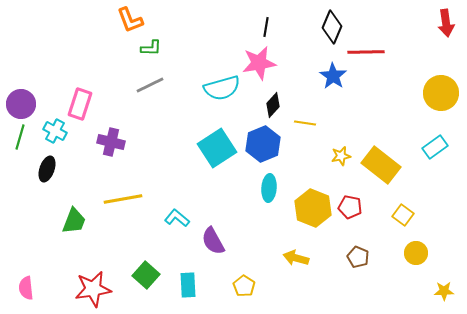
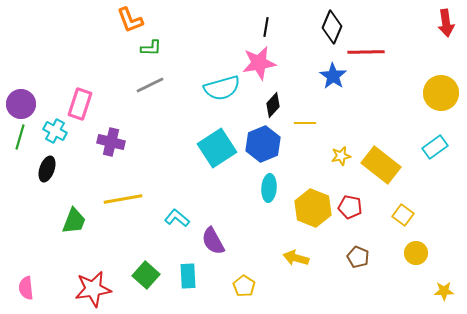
yellow line at (305, 123): rotated 10 degrees counterclockwise
cyan rectangle at (188, 285): moved 9 px up
